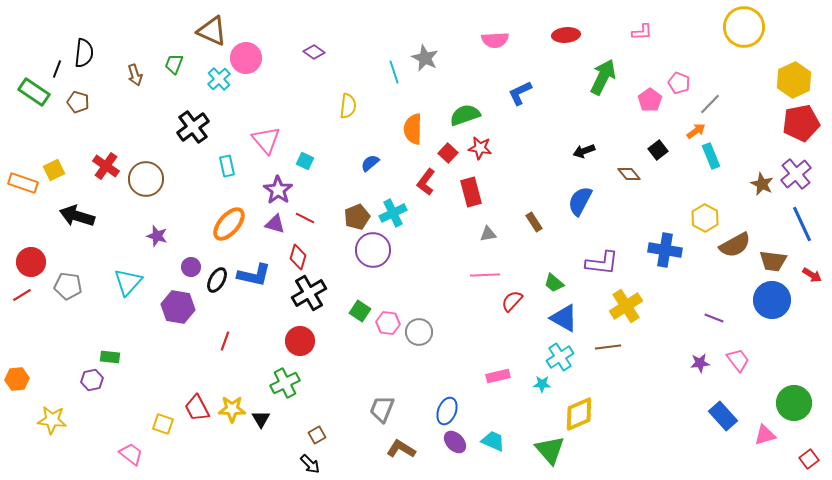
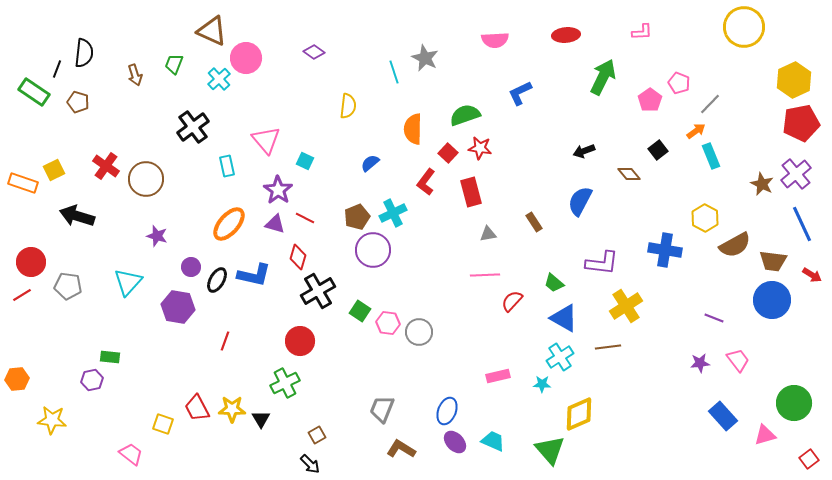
black cross at (309, 293): moved 9 px right, 2 px up
